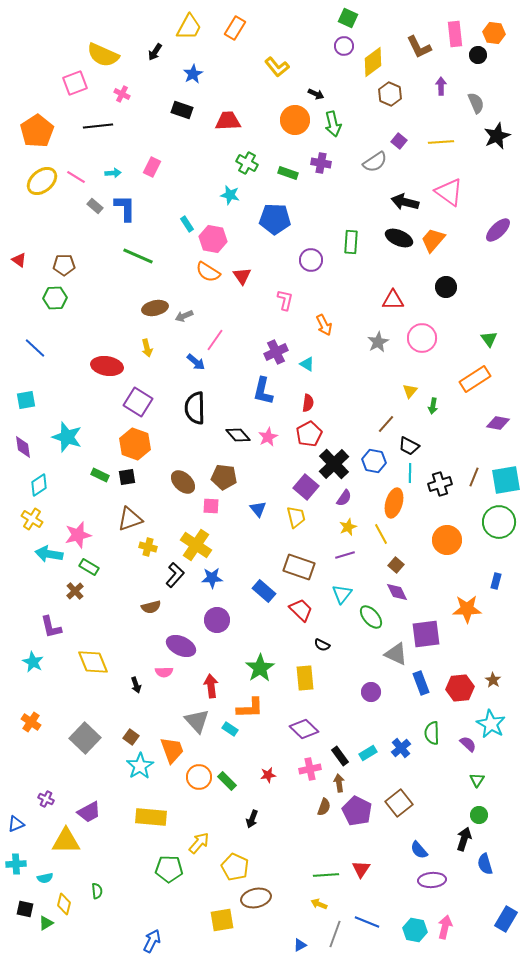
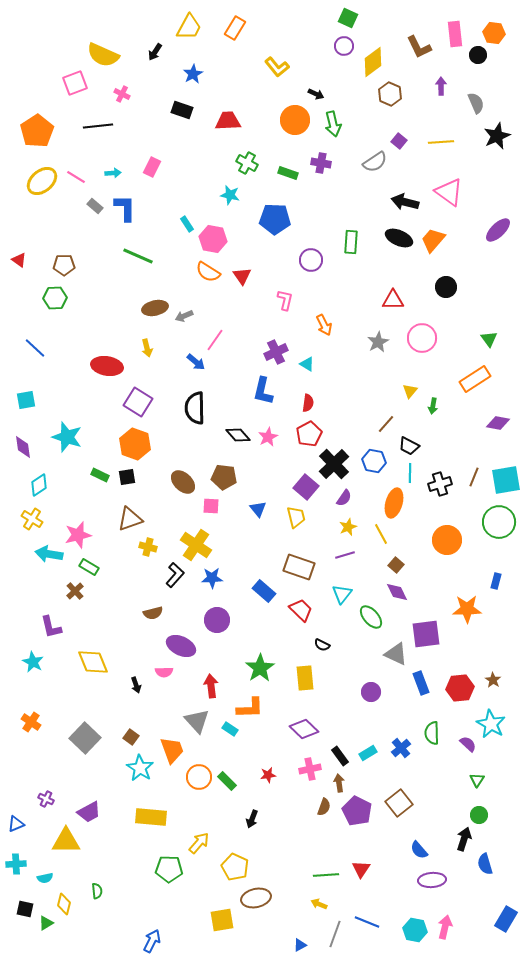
brown semicircle at (151, 607): moved 2 px right, 6 px down
cyan star at (140, 766): moved 2 px down; rotated 8 degrees counterclockwise
